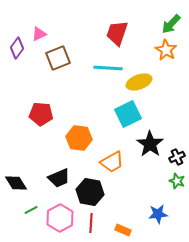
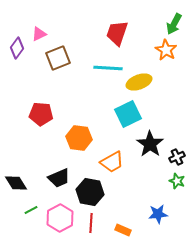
green arrow: moved 3 px right; rotated 15 degrees counterclockwise
